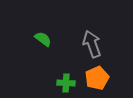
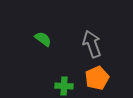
green cross: moved 2 px left, 3 px down
